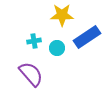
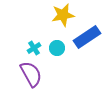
yellow star: moved 1 px right; rotated 10 degrees counterclockwise
cyan cross: moved 7 px down; rotated 24 degrees counterclockwise
purple semicircle: rotated 12 degrees clockwise
